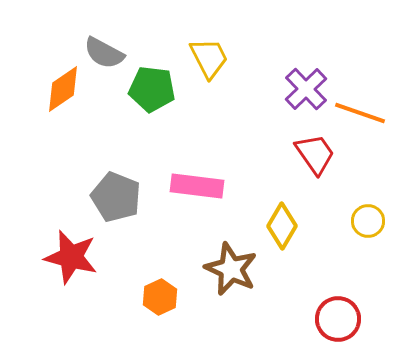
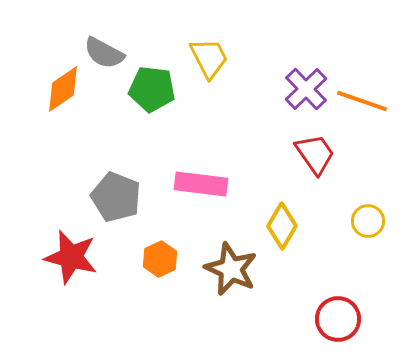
orange line: moved 2 px right, 12 px up
pink rectangle: moved 4 px right, 2 px up
orange hexagon: moved 38 px up
